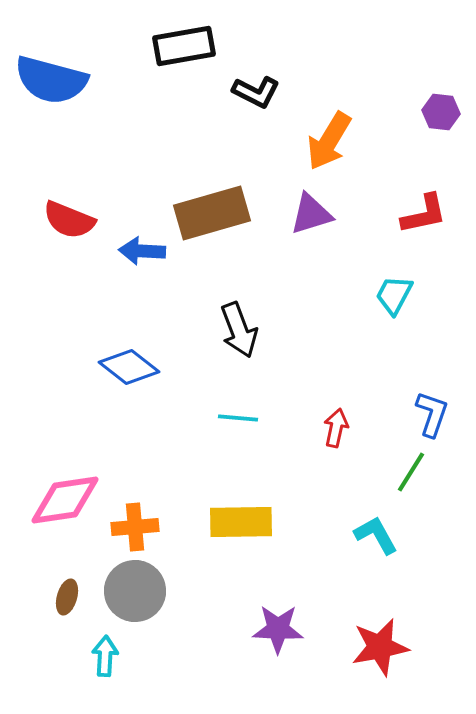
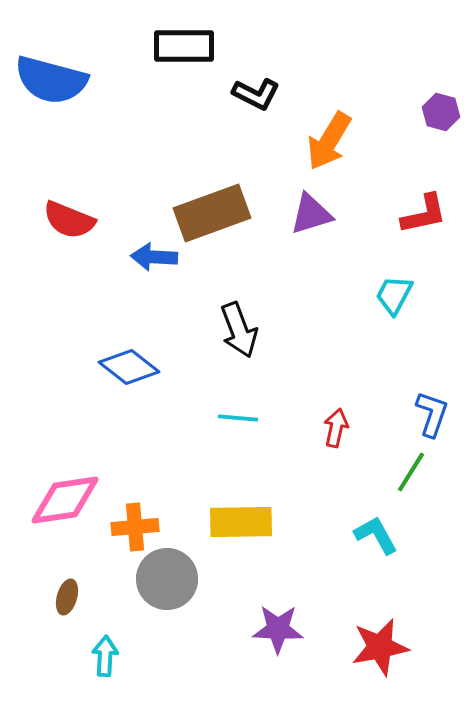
black rectangle: rotated 10 degrees clockwise
black L-shape: moved 2 px down
purple hexagon: rotated 9 degrees clockwise
brown rectangle: rotated 4 degrees counterclockwise
blue arrow: moved 12 px right, 6 px down
gray circle: moved 32 px right, 12 px up
